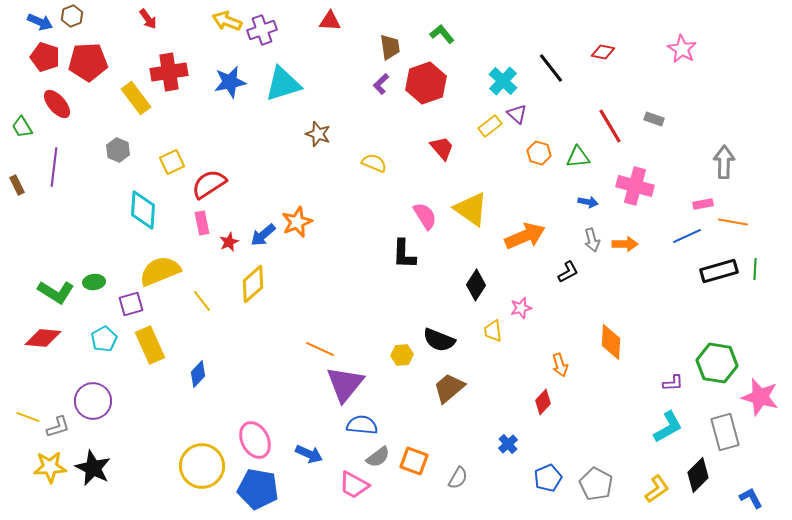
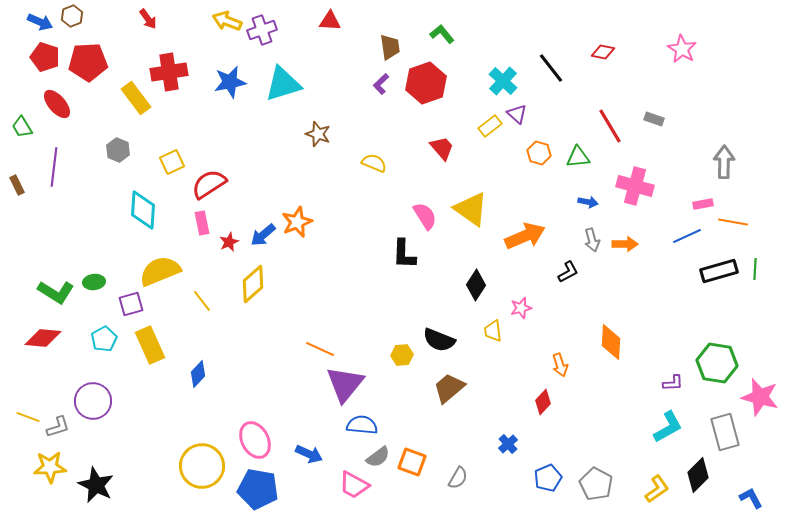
orange square at (414, 461): moved 2 px left, 1 px down
black star at (93, 468): moved 3 px right, 17 px down
